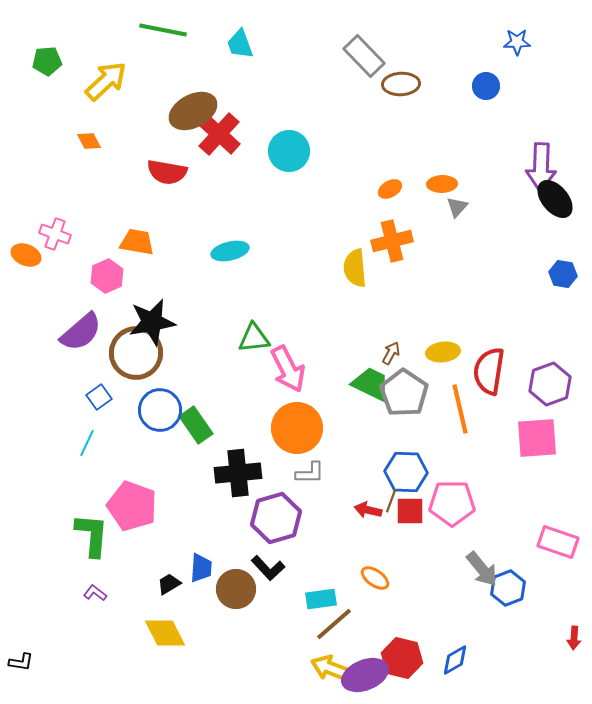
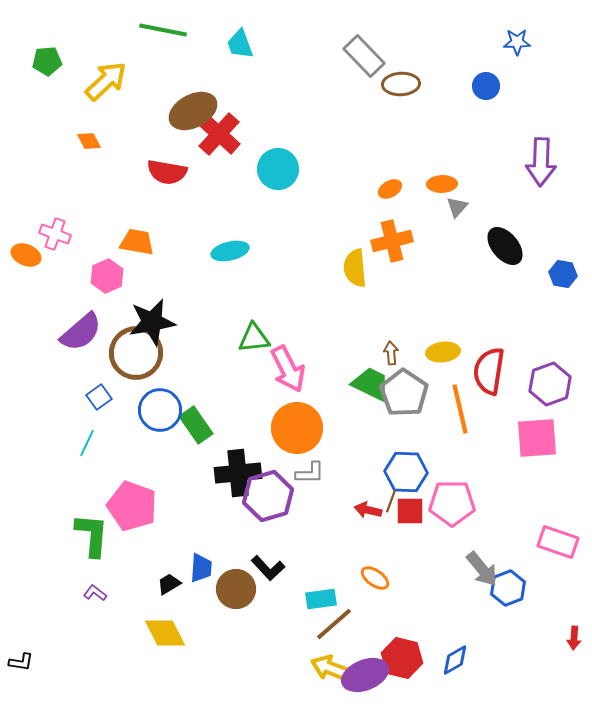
cyan circle at (289, 151): moved 11 px left, 18 px down
purple arrow at (541, 167): moved 5 px up
black ellipse at (555, 199): moved 50 px left, 47 px down
brown arrow at (391, 353): rotated 35 degrees counterclockwise
purple hexagon at (276, 518): moved 8 px left, 22 px up
